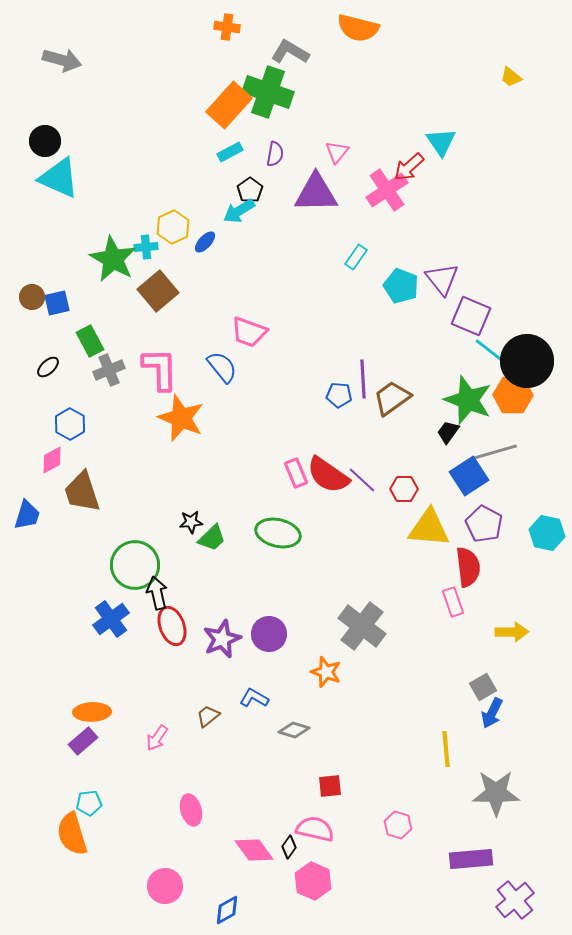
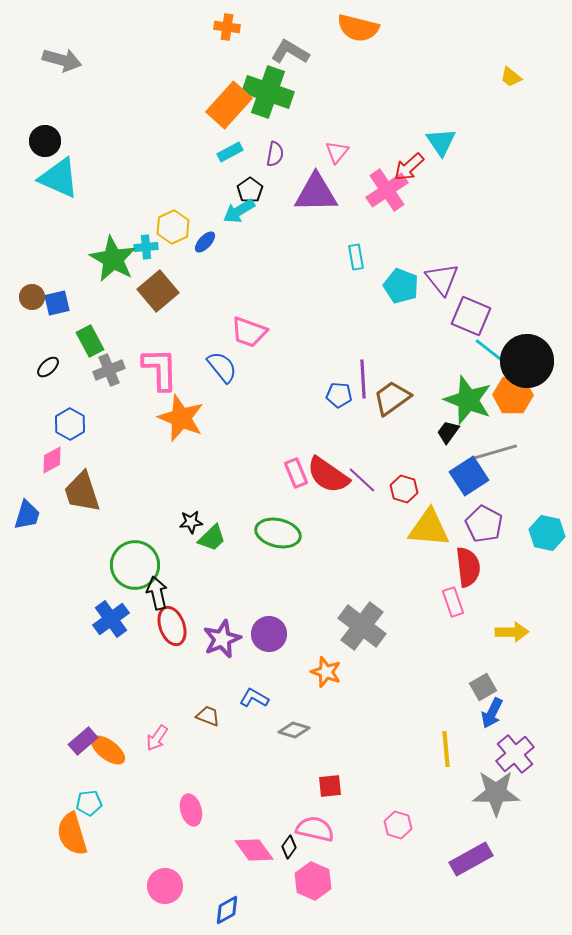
cyan rectangle at (356, 257): rotated 45 degrees counterclockwise
red hexagon at (404, 489): rotated 16 degrees clockwise
orange ellipse at (92, 712): moved 16 px right, 38 px down; rotated 39 degrees clockwise
brown trapezoid at (208, 716): rotated 60 degrees clockwise
purple rectangle at (471, 859): rotated 24 degrees counterclockwise
purple cross at (515, 900): moved 146 px up
